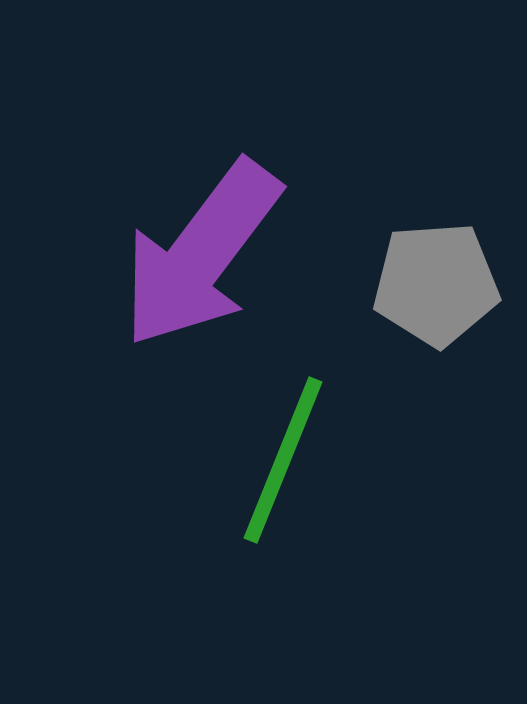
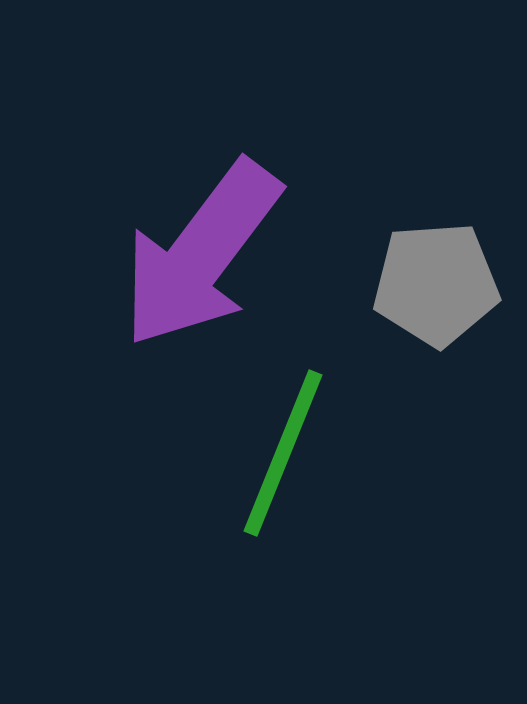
green line: moved 7 px up
